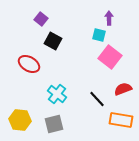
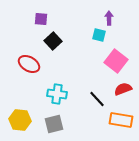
purple square: rotated 32 degrees counterclockwise
black square: rotated 18 degrees clockwise
pink square: moved 6 px right, 4 px down
cyan cross: rotated 30 degrees counterclockwise
